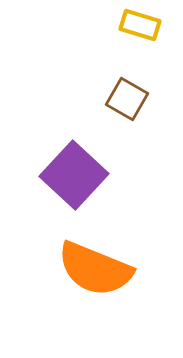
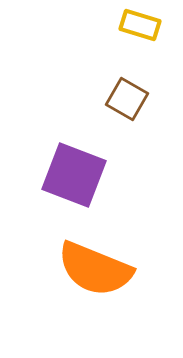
purple square: rotated 22 degrees counterclockwise
